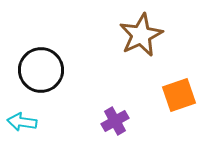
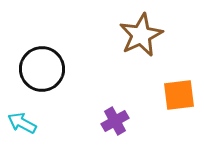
black circle: moved 1 px right, 1 px up
orange square: rotated 12 degrees clockwise
cyan arrow: moved 1 px down; rotated 20 degrees clockwise
